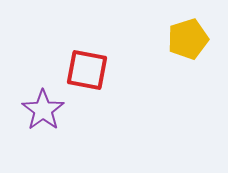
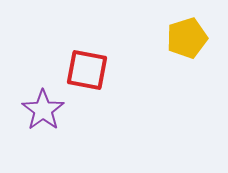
yellow pentagon: moved 1 px left, 1 px up
